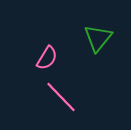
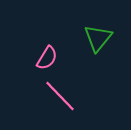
pink line: moved 1 px left, 1 px up
